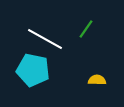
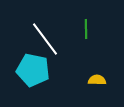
green line: rotated 36 degrees counterclockwise
white line: rotated 24 degrees clockwise
